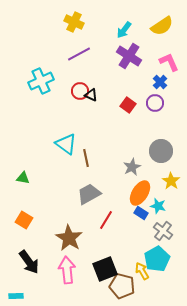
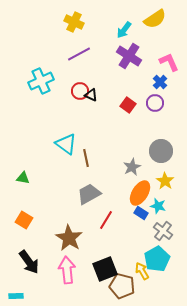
yellow semicircle: moved 7 px left, 7 px up
yellow star: moved 6 px left
